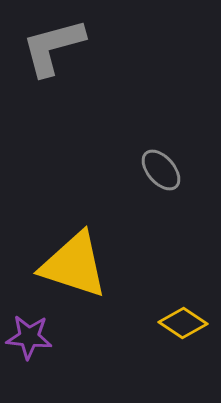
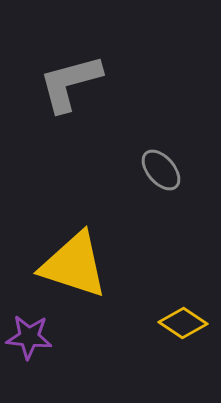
gray L-shape: moved 17 px right, 36 px down
